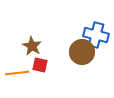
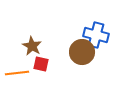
red square: moved 1 px right, 1 px up
